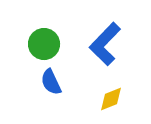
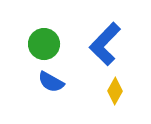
blue semicircle: rotated 36 degrees counterclockwise
yellow diamond: moved 4 px right, 8 px up; rotated 40 degrees counterclockwise
